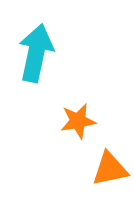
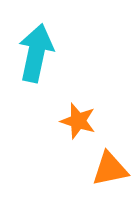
orange star: rotated 27 degrees clockwise
